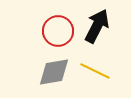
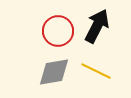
yellow line: moved 1 px right
